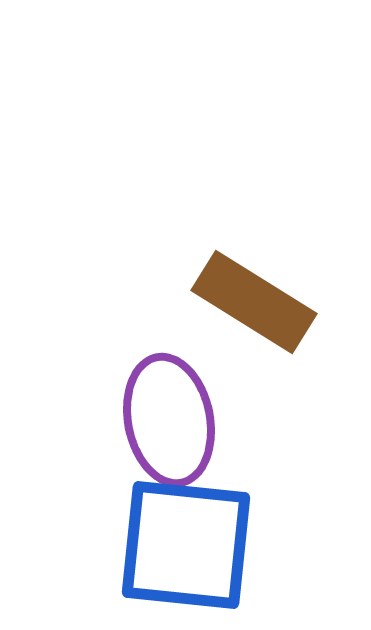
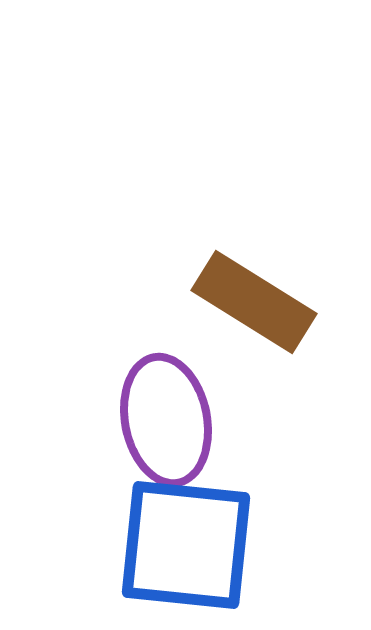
purple ellipse: moved 3 px left
